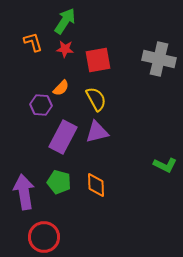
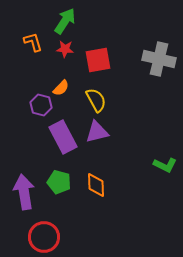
yellow semicircle: moved 1 px down
purple hexagon: rotated 10 degrees clockwise
purple rectangle: rotated 56 degrees counterclockwise
